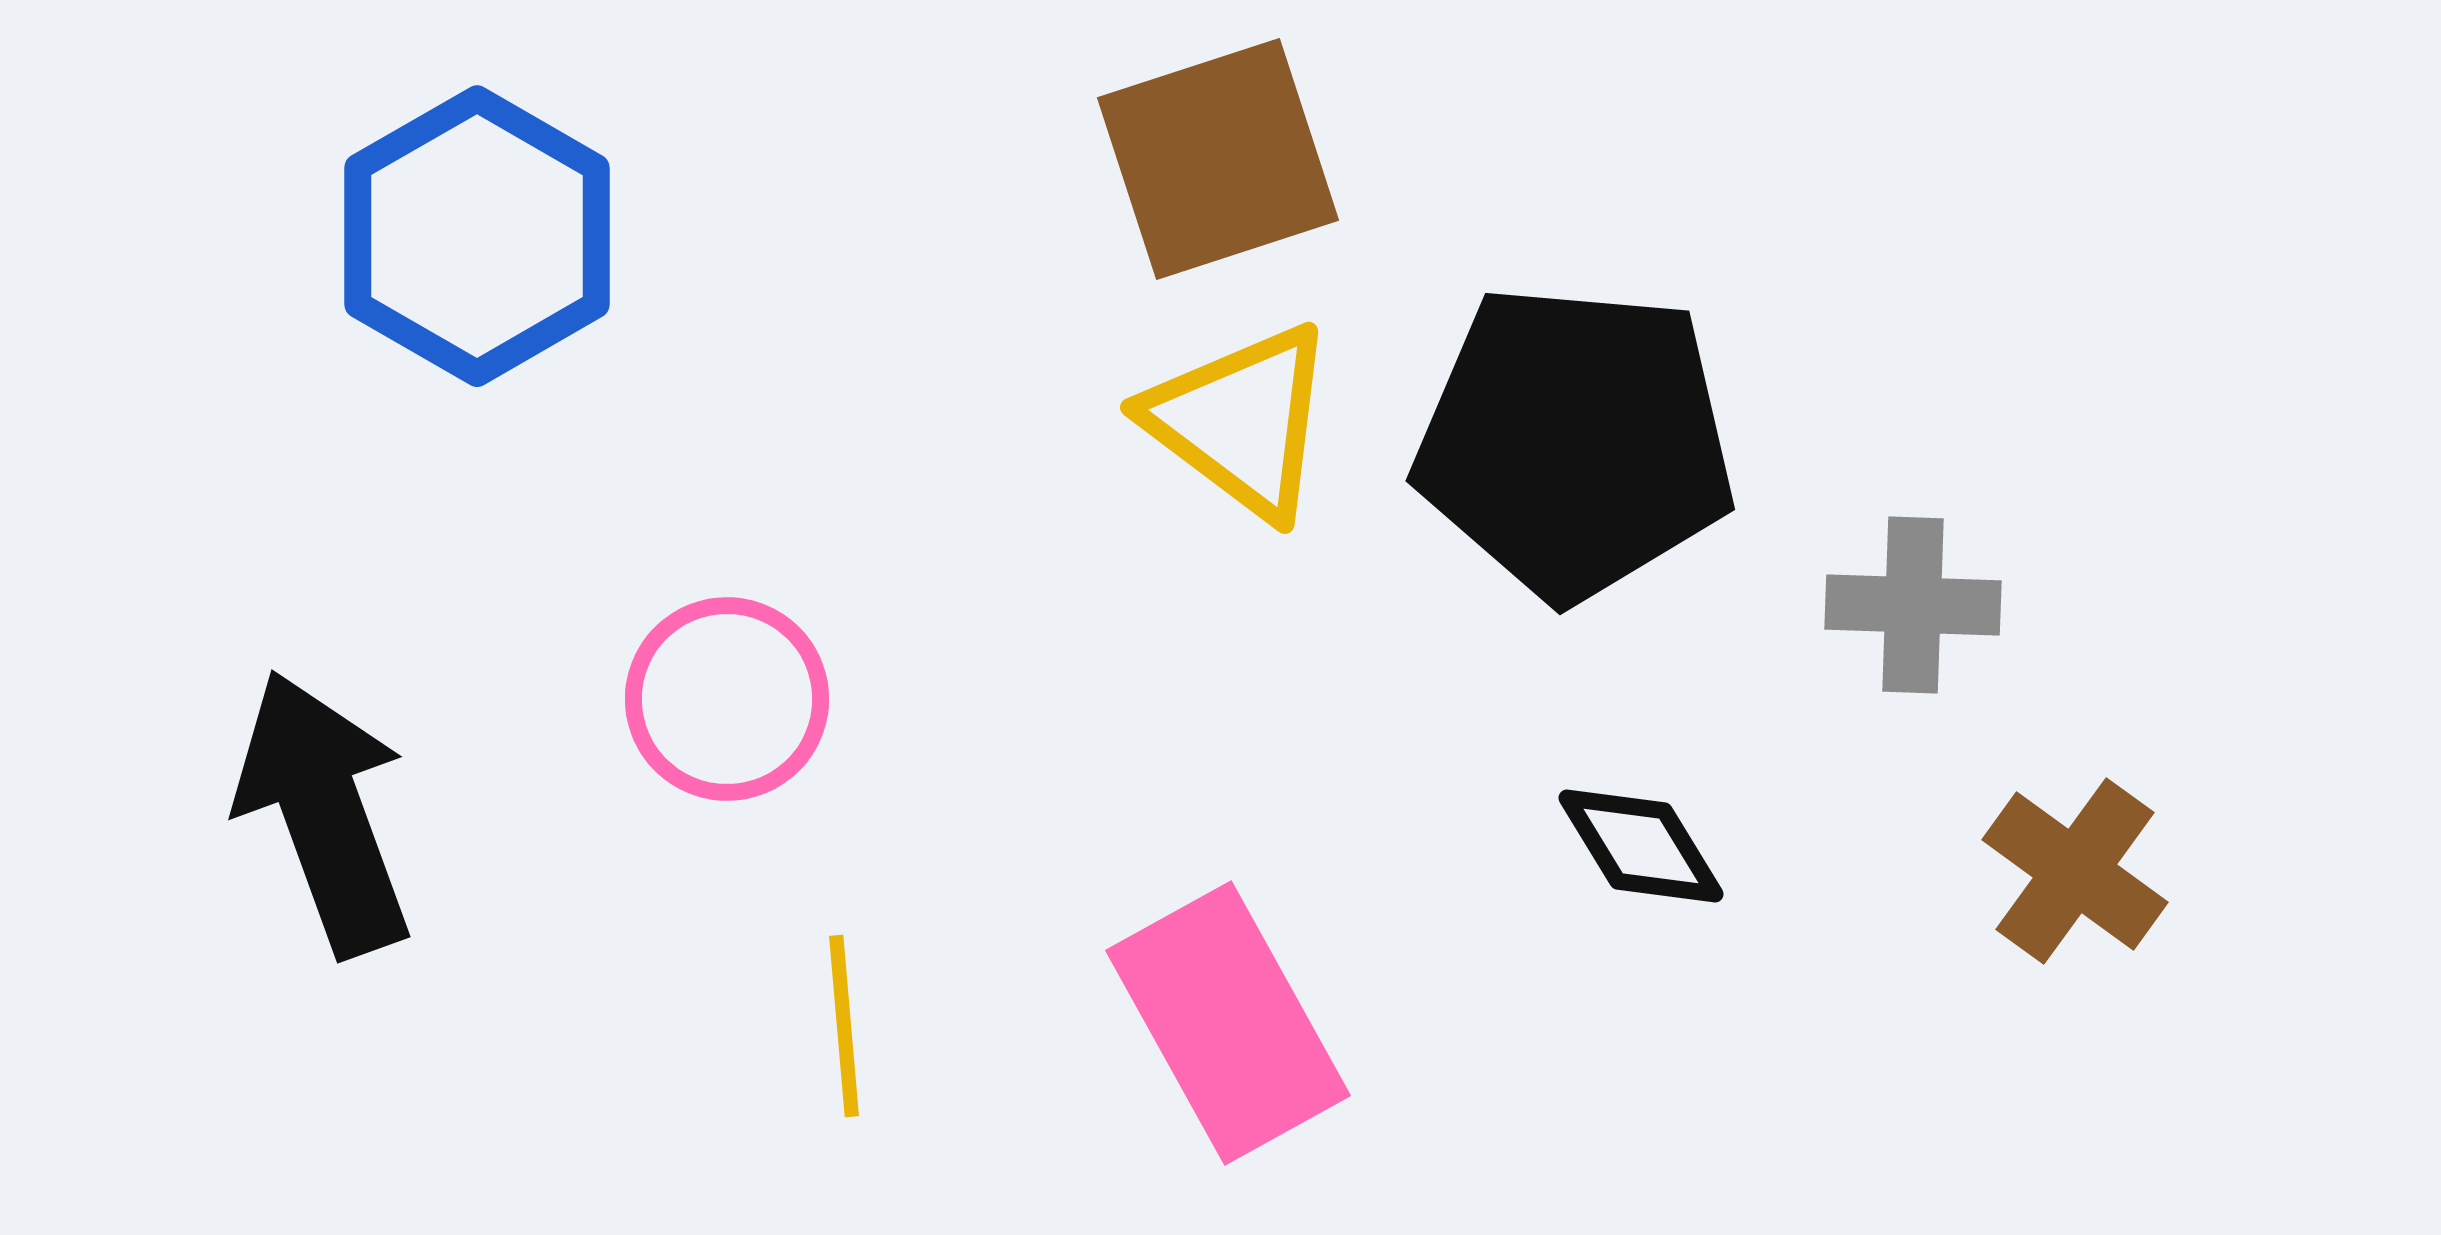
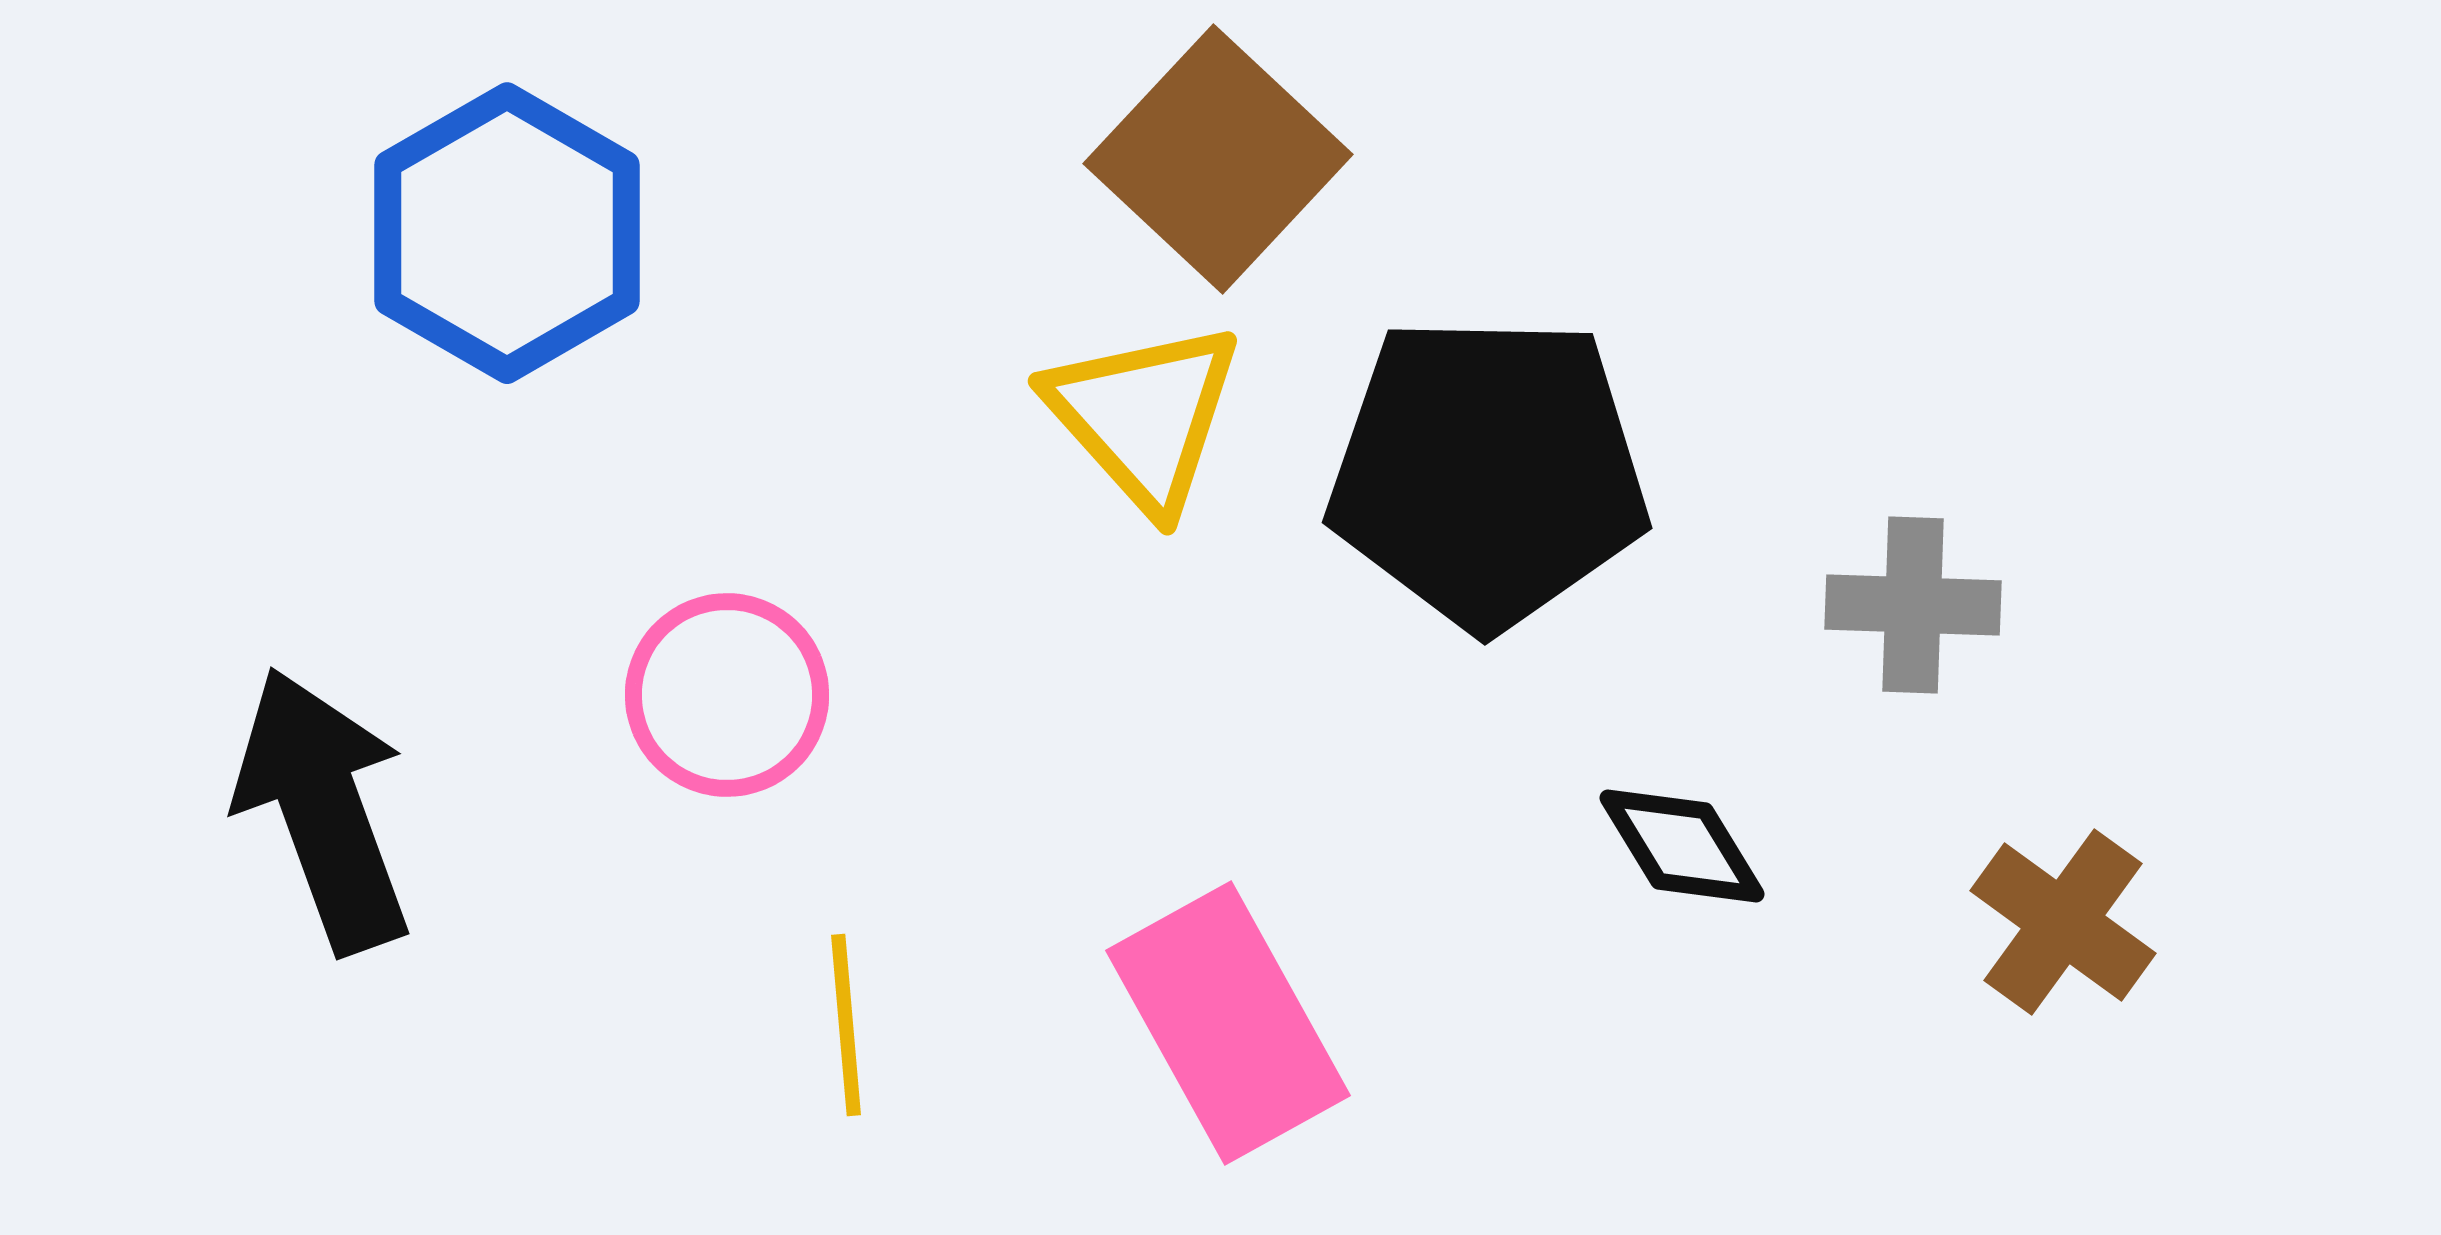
brown square: rotated 29 degrees counterclockwise
blue hexagon: moved 30 px right, 3 px up
yellow triangle: moved 97 px left, 5 px up; rotated 11 degrees clockwise
black pentagon: moved 87 px left, 30 px down; rotated 4 degrees counterclockwise
pink circle: moved 4 px up
black arrow: moved 1 px left, 3 px up
black diamond: moved 41 px right
brown cross: moved 12 px left, 51 px down
yellow line: moved 2 px right, 1 px up
